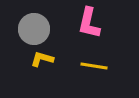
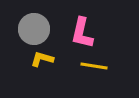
pink L-shape: moved 7 px left, 10 px down
